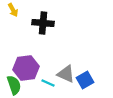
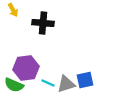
gray triangle: moved 10 px down; rotated 42 degrees counterclockwise
blue square: rotated 18 degrees clockwise
green semicircle: rotated 132 degrees clockwise
